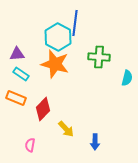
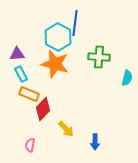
cyan rectangle: rotated 28 degrees clockwise
orange rectangle: moved 13 px right, 4 px up
